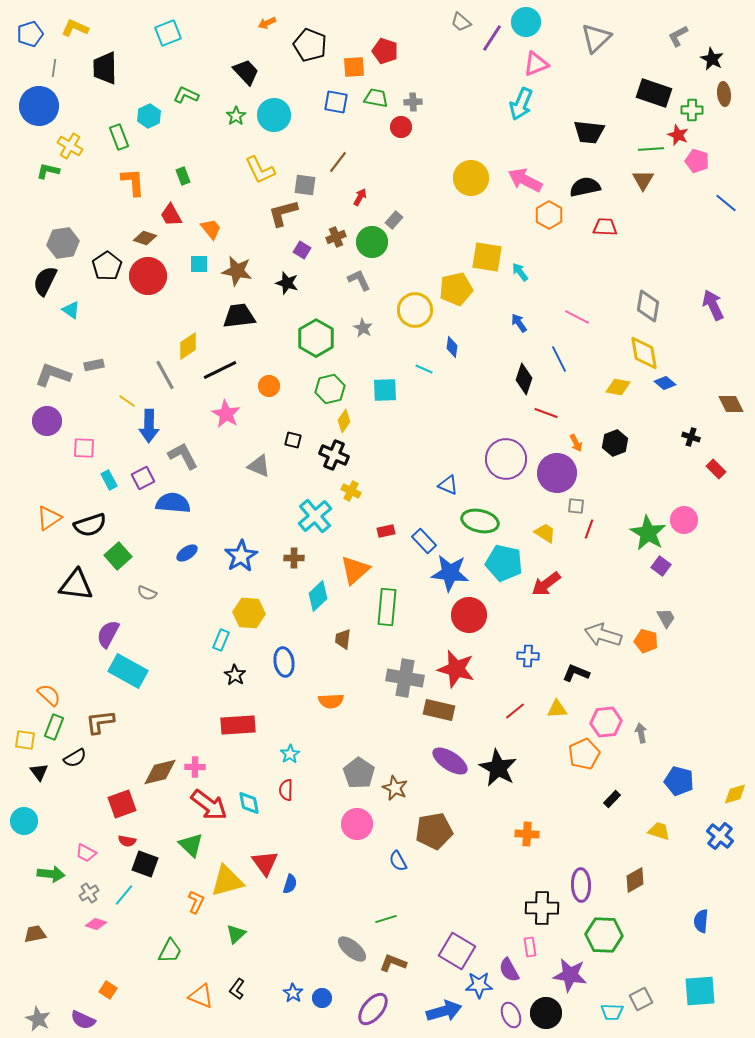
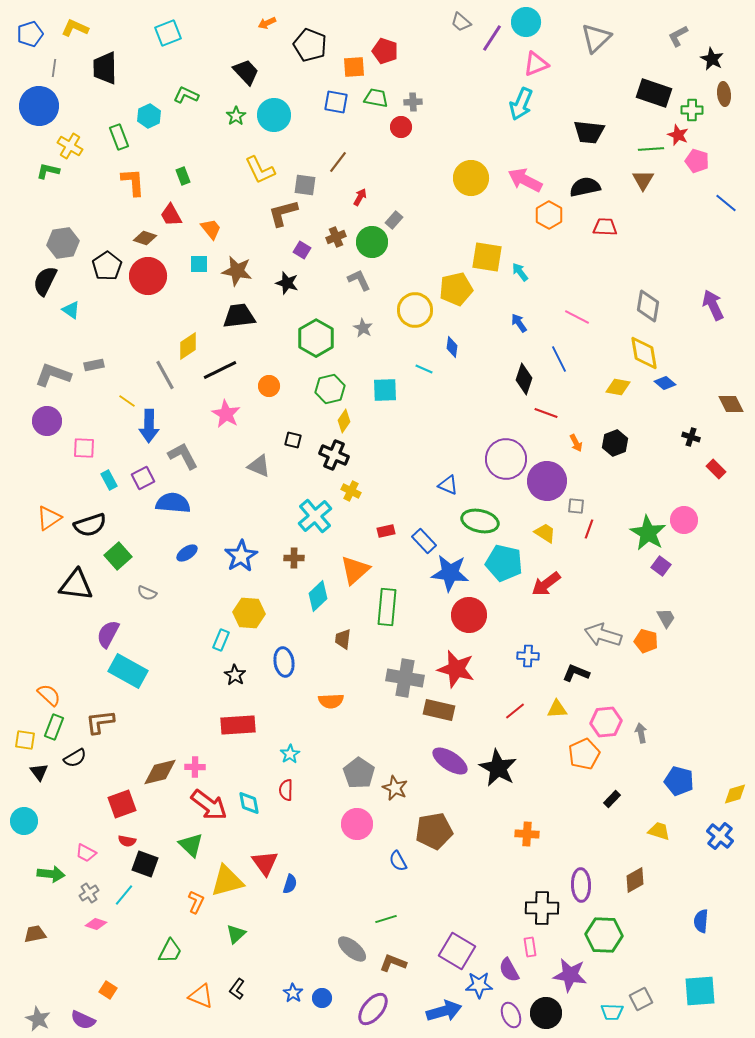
purple circle at (557, 473): moved 10 px left, 8 px down
